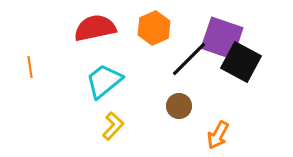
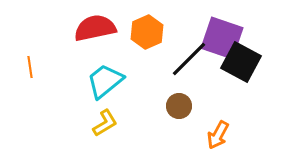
orange hexagon: moved 7 px left, 4 px down
cyan trapezoid: moved 1 px right
yellow L-shape: moved 8 px left, 3 px up; rotated 16 degrees clockwise
